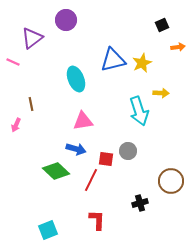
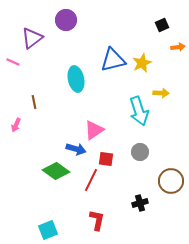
cyan ellipse: rotated 10 degrees clockwise
brown line: moved 3 px right, 2 px up
pink triangle: moved 11 px right, 9 px down; rotated 25 degrees counterclockwise
gray circle: moved 12 px right, 1 px down
green diamond: rotated 8 degrees counterclockwise
red L-shape: rotated 10 degrees clockwise
